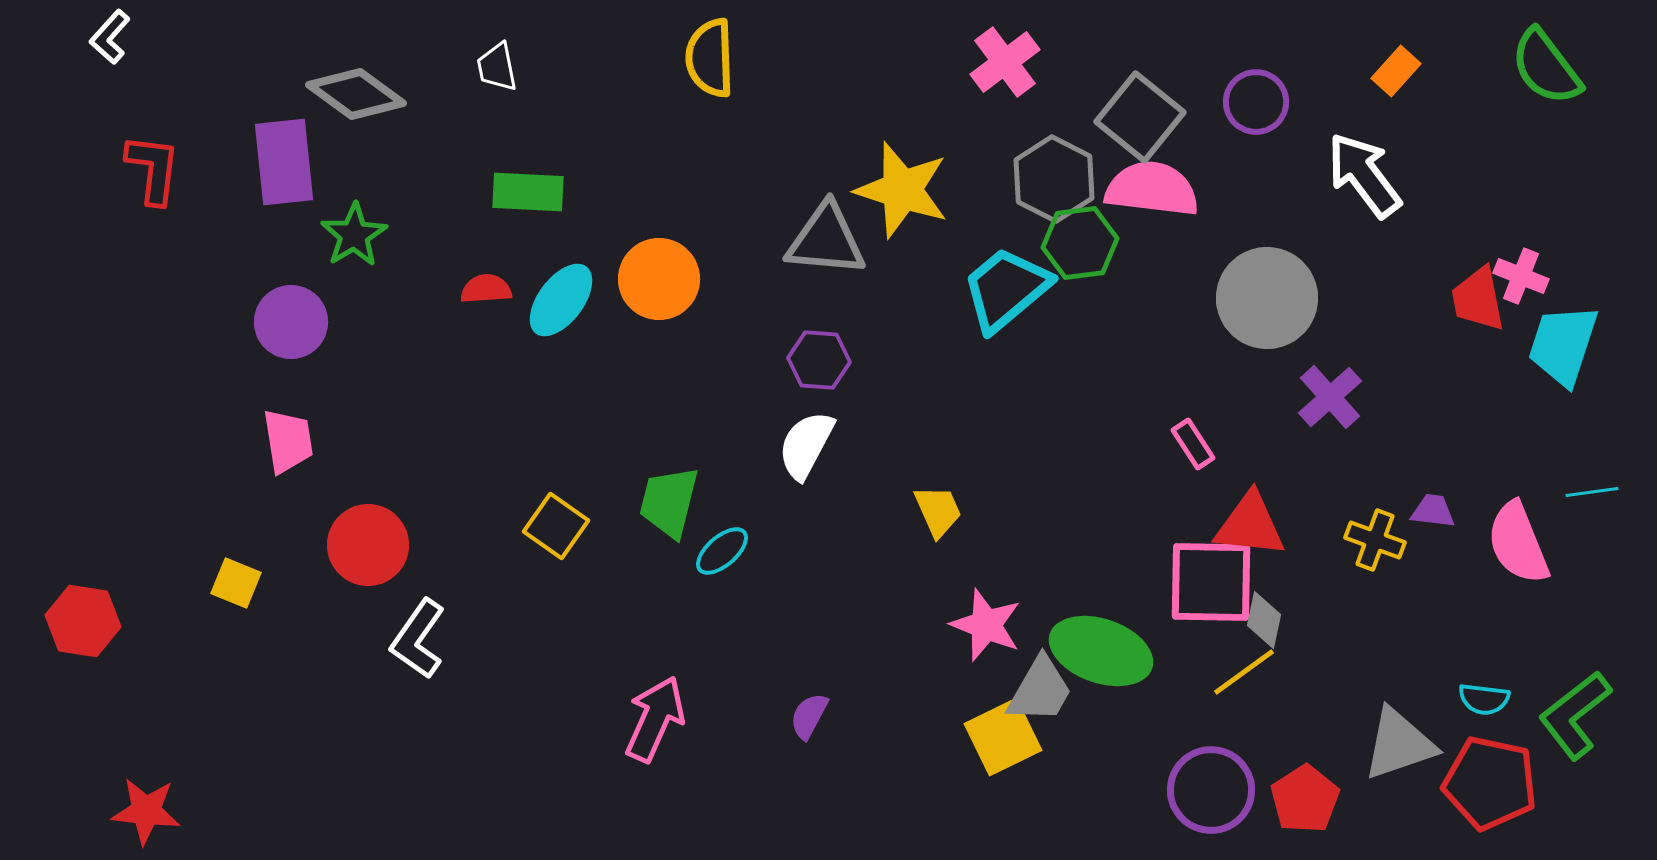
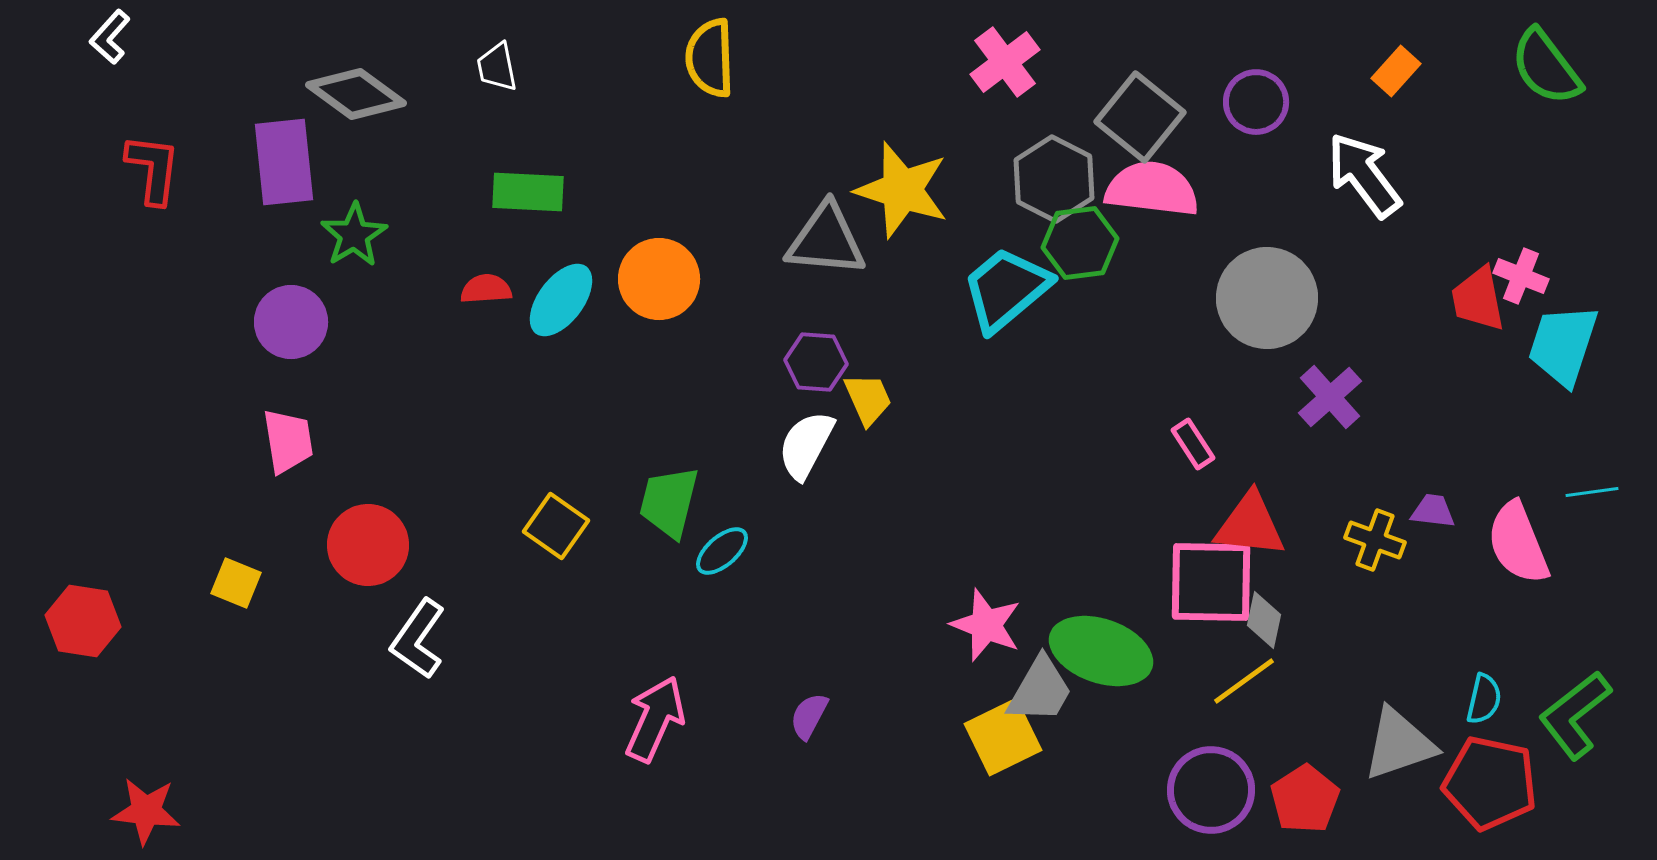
purple hexagon at (819, 360): moved 3 px left, 2 px down
yellow trapezoid at (938, 511): moved 70 px left, 112 px up
yellow line at (1244, 672): moved 9 px down
cyan semicircle at (1484, 699): rotated 84 degrees counterclockwise
